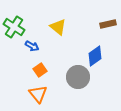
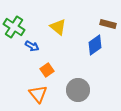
brown rectangle: rotated 28 degrees clockwise
blue diamond: moved 11 px up
orange square: moved 7 px right
gray circle: moved 13 px down
